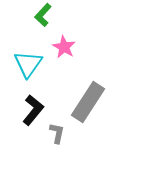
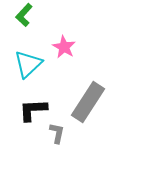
green L-shape: moved 19 px left
cyan triangle: rotated 12 degrees clockwise
black L-shape: rotated 132 degrees counterclockwise
